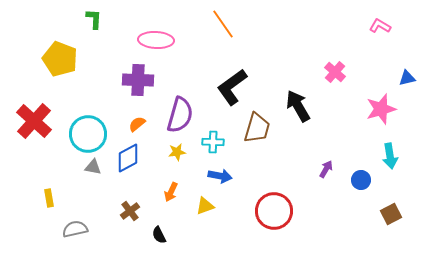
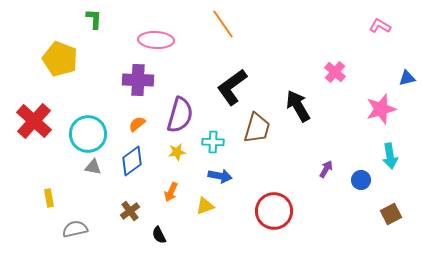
blue diamond: moved 4 px right, 3 px down; rotated 8 degrees counterclockwise
